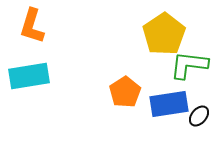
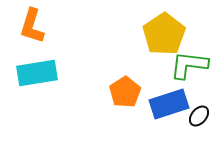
cyan rectangle: moved 8 px right, 3 px up
blue rectangle: rotated 9 degrees counterclockwise
